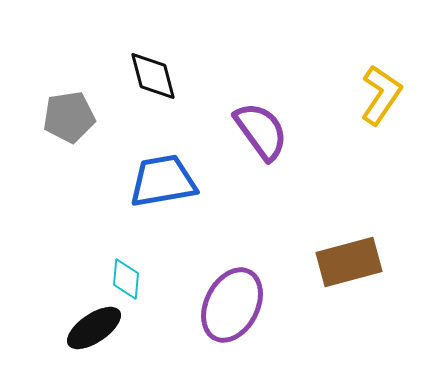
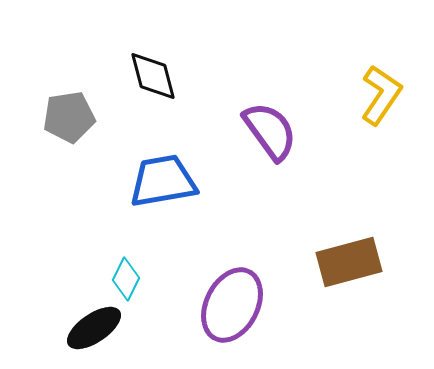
purple semicircle: moved 9 px right
cyan diamond: rotated 21 degrees clockwise
